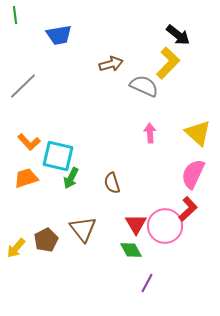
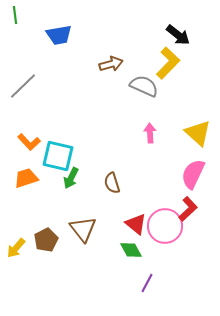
red triangle: rotated 20 degrees counterclockwise
